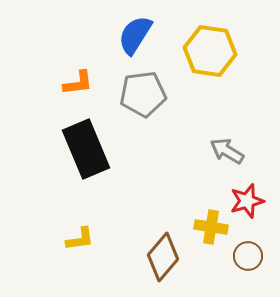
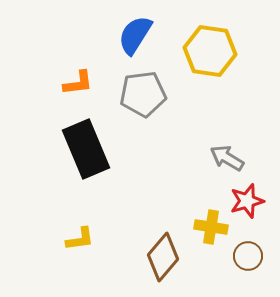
gray arrow: moved 7 px down
